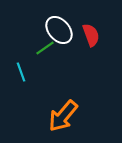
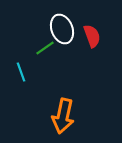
white ellipse: moved 3 px right, 1 px up; rotated 20 degrees clockwise
red semicircle: moved 1 px right, 1 px down
orange arrow: rotated 28 degrees counterclockwise
